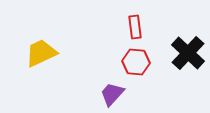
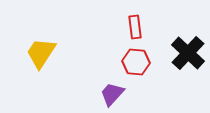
yellow trapezoid: rotated 32 degrees counterclockwise
